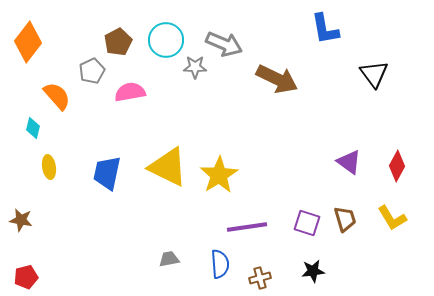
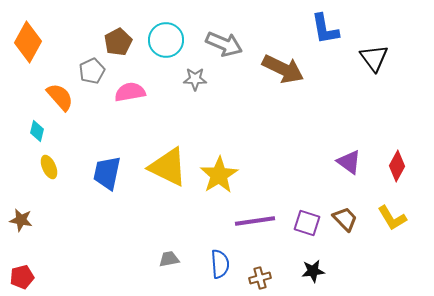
orange diamond: rotated 9 degrees counterclockwise
gray star: moved 12 px down
black triangle: moved 16 px up
brown arrow: moved 6 px right, 10 px up
orange semicircle: moved 3 px right, 1 px down
cyan diamond: moved 4 px right, 3 px down
yellow ellipse: rotated 15 degrees counterclockwise
brown trapezoid: rotated 28 degrees counterclockwise
purple line: moved 8 px right, 6 px up
red pentagon: moved 4 px left
